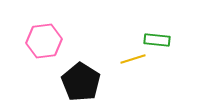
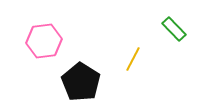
green rectangle: moved 17 px right, 11 px up; rotated 40 degrees clockwise
yellow line: rotated 45 degrees counterclockwise
